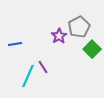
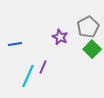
gray pentagon: moved 9 px right
purple star: moved 1 px right, 1 px down; rotated 14 degrees counterclockwise
purple line: rotated 56 degrees clockwise
